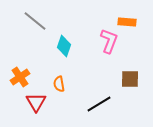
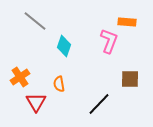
black line: rotated 15 degrees counterclockwise
